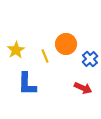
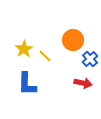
orange circle: moved 7 px right, 4 px up
yellow star: moved 8 px right, 1 px up
yellow line: rotated 24 degrees counterclockwise
red arrow: moved 5 px up; rotated 12 degrees counterclockwise
